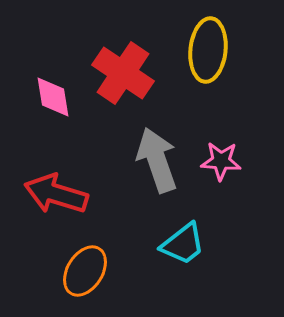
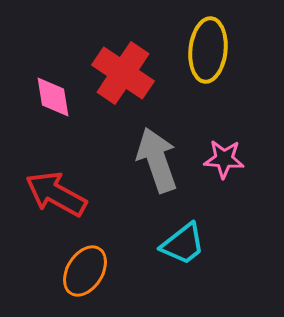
pink star: moved 3 px right, 2 px up
red arrow: rotated 12 degrees clockwise
